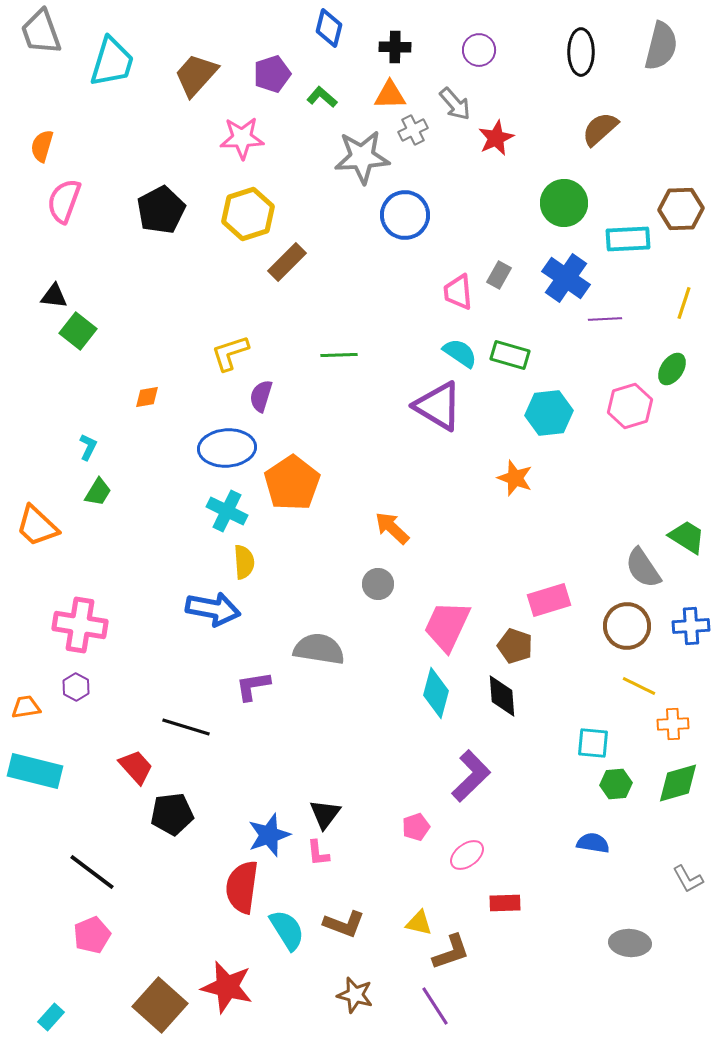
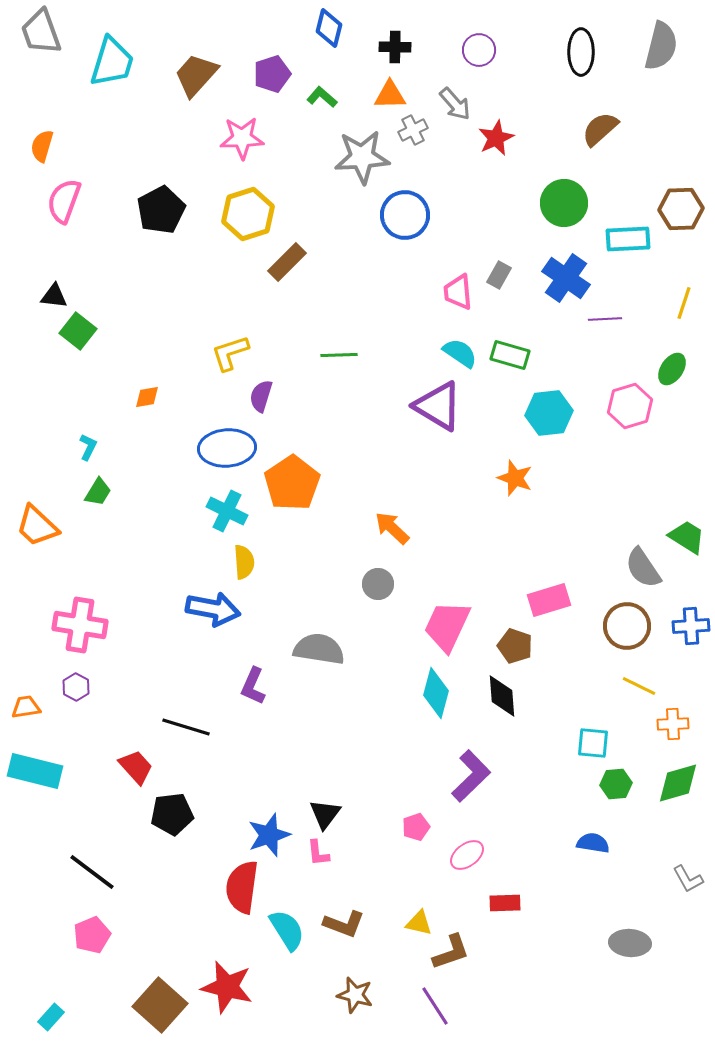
purple L-shape at (253, 686): rotated 57 degrees counterclockwise
